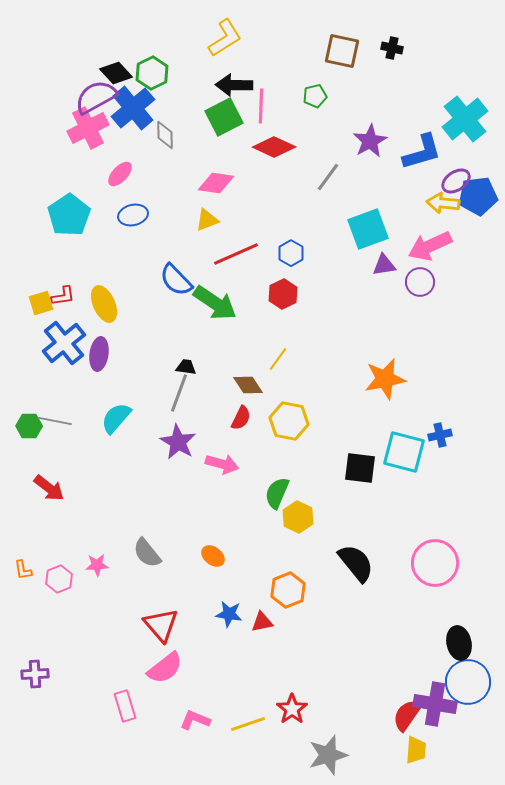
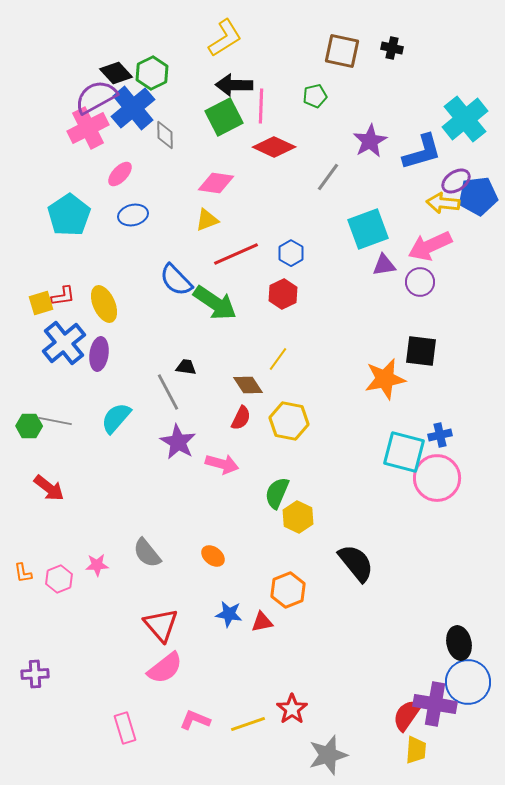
gray line at (179, 393): moved 11 px left, 1 px up; rotated 48 degrees counterclockwise
black square at (360, 468): moved 61 px right, 117 px up
pink circle at (435, 563): moved 2 px right, 85 px up
orange L-shape at (23, 570): moved 3 px down
pink rectangle at (125, 706): moved 22 px down
